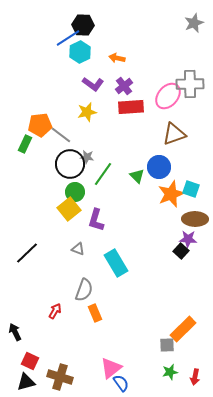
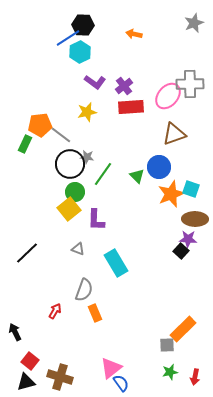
orange arrow at (117, 58): moved 17 px right, 24 px up
purple L-shape at (93, 84): moved 2 px right, 2 px up
purple L-shape at (96, 220): rotated 15 degrees counterclockwise
red square at (30, 361): rotated 12 degrees clockwise
